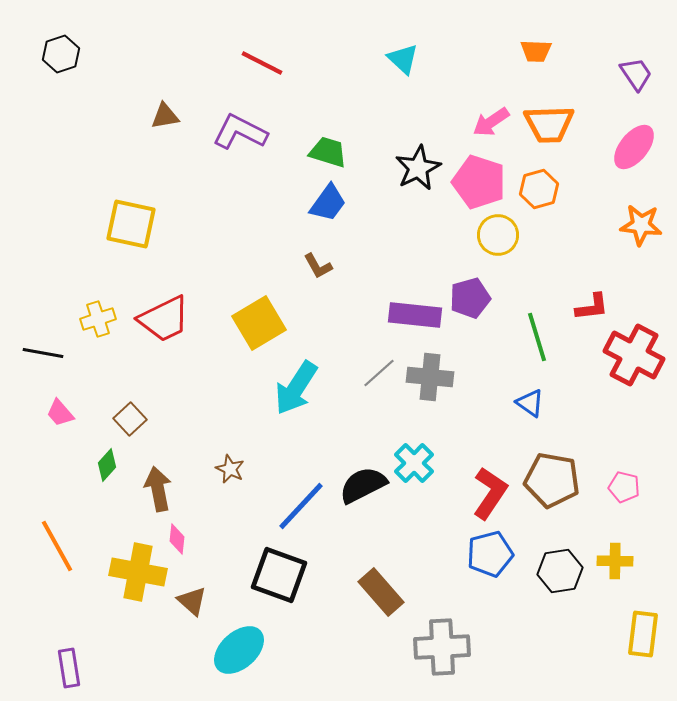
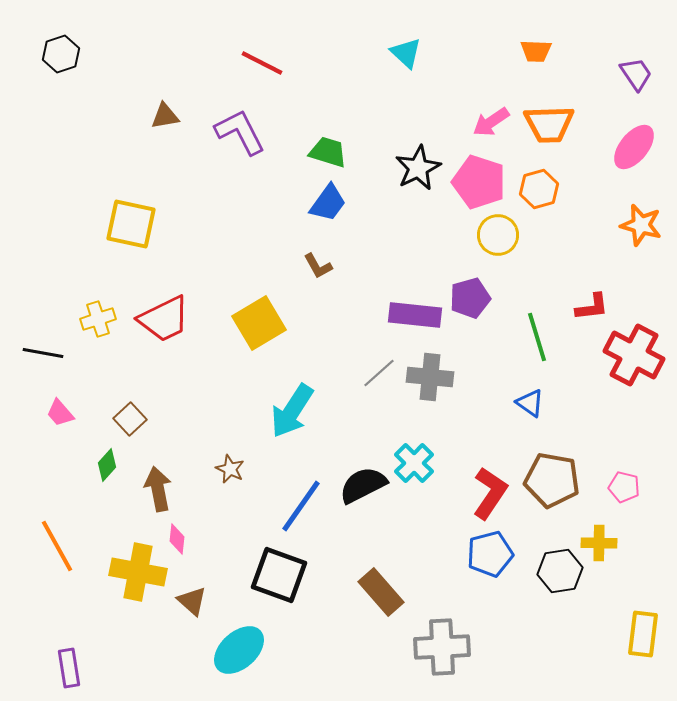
cyan triangle at (403, 59): moved 3 px right, 6 px up
purple L-shape at (240, 132): rotated 36 degrees clockwise
orange star at (641, 225): rotated 9 degrees clockwise
cyan arrow at (296, 388): moved 4 px left, 23 px down
blue line at (301, 506): rotated 8 degrees counterclockwise
yellow cross at (615, 561): moved 16 px left, 18 px up
